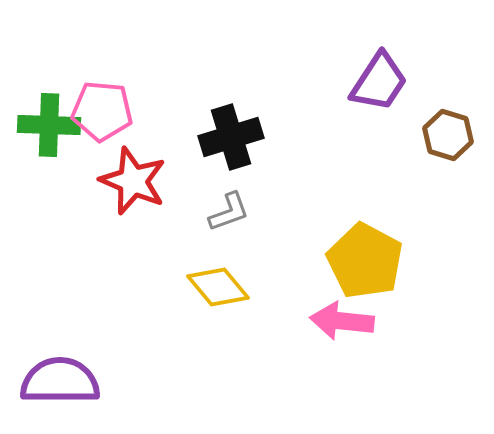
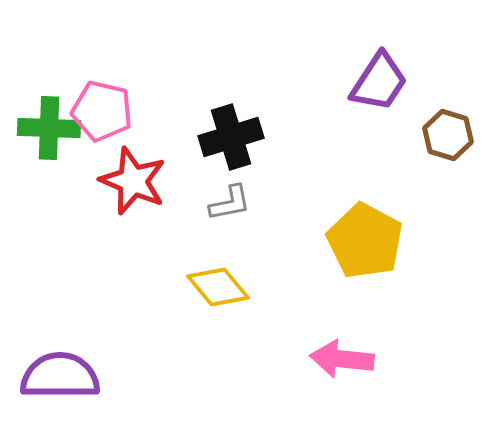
pink pentagon: rotated 8 degrees clockwise
green cross: moved 3 px down
gray L-shape: moved 1 px right, 9 px up; rotated 9 degrees clockwise
yellow pentagon: moved 20 px up
pink arrow: moved 38 px down
purple semicircle: moved 5 px up
